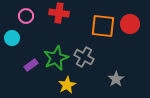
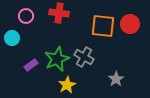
green star: moved 1 px right, 1 px down
